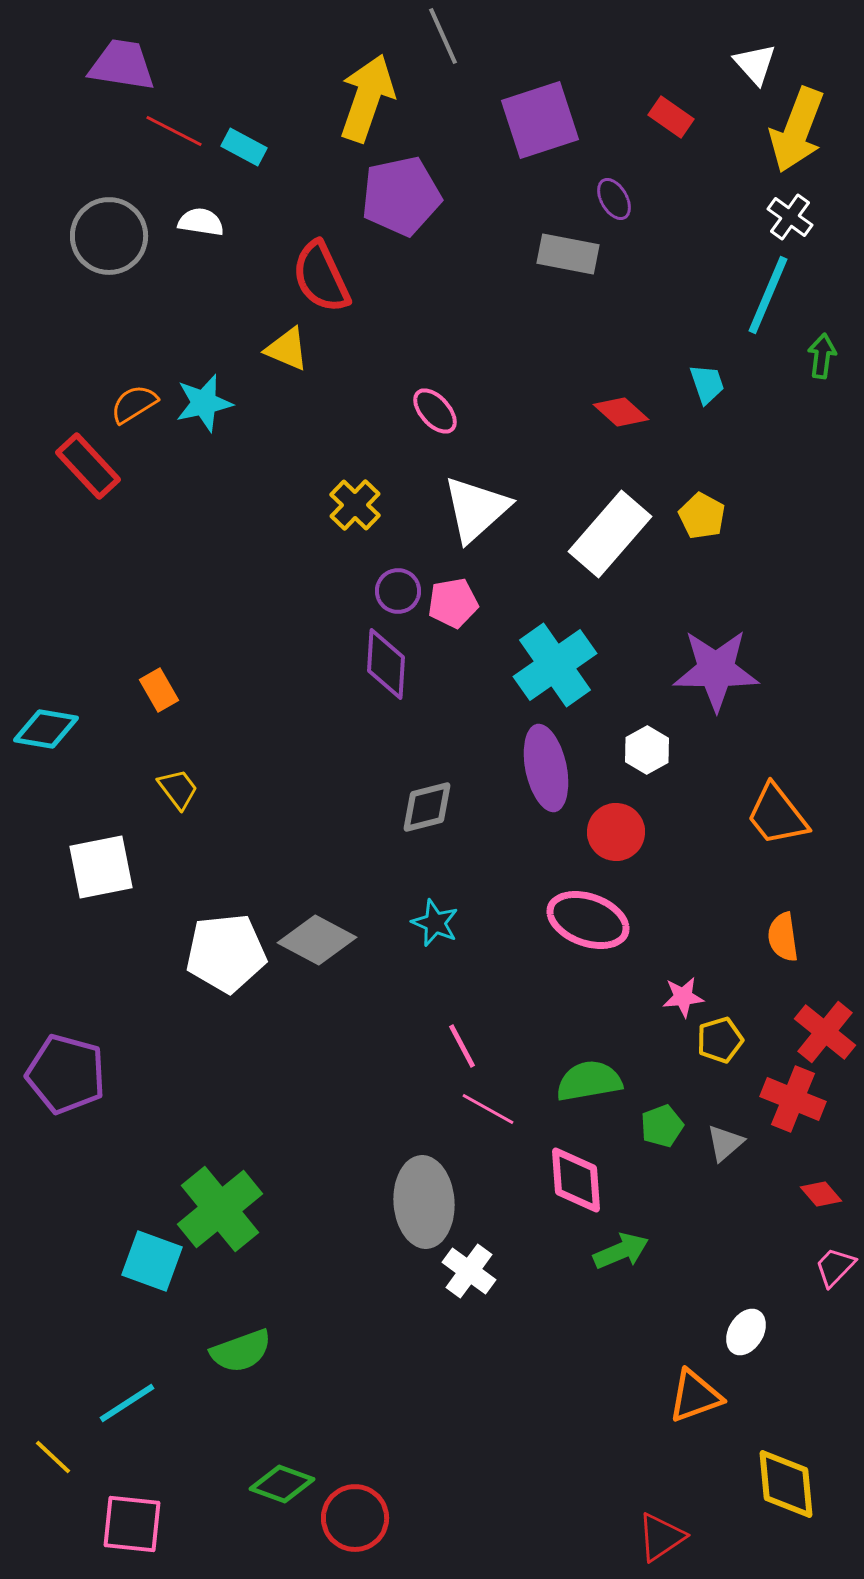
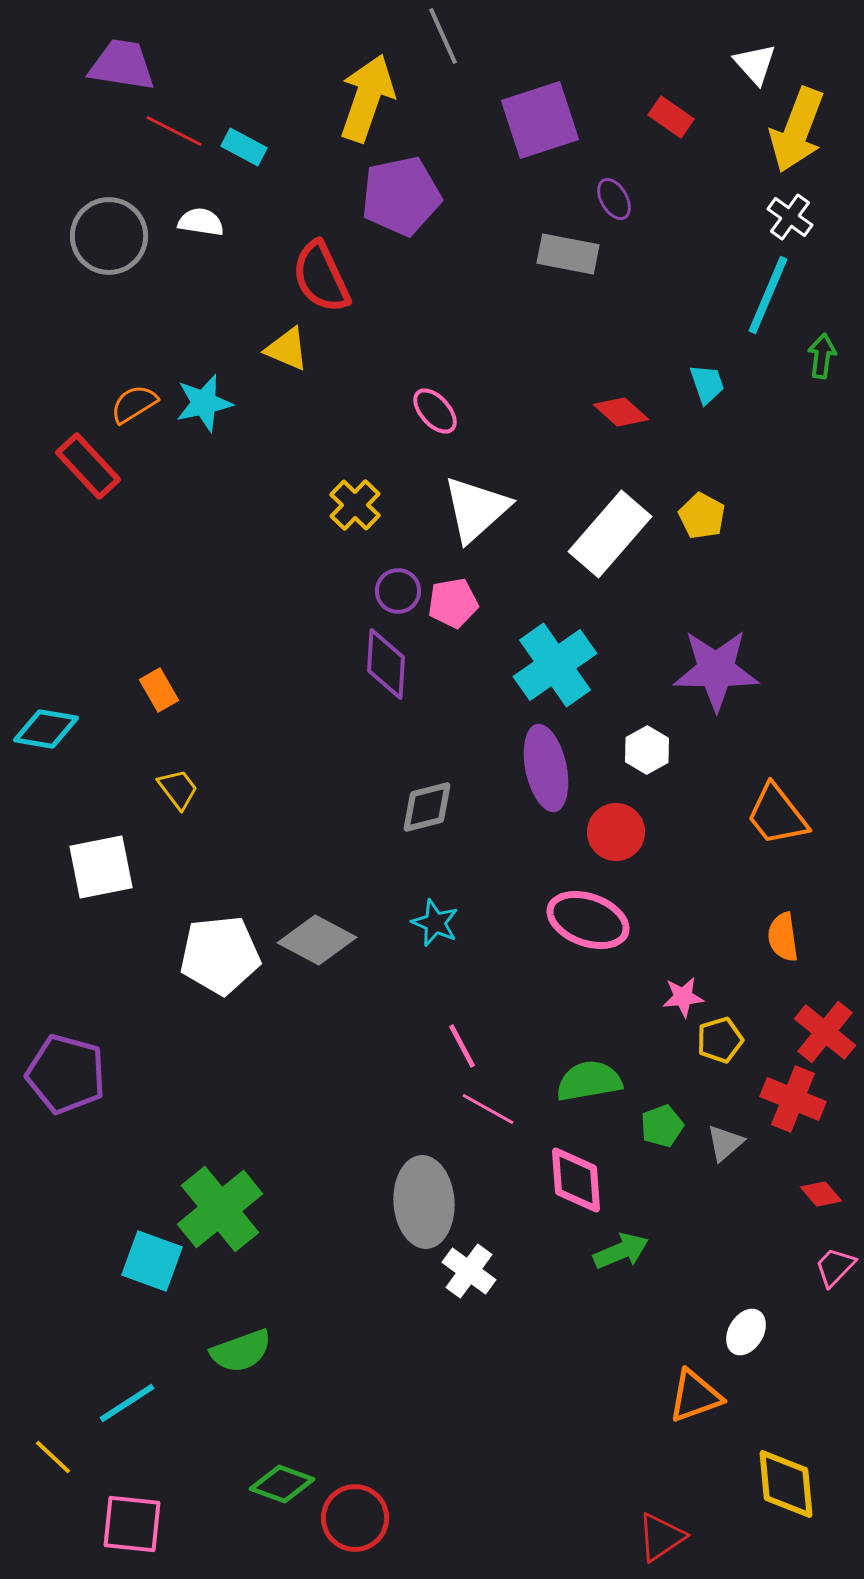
white pentagon at (226, 953): moved 6 px left, 2 px down
